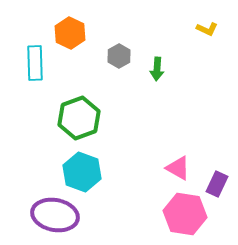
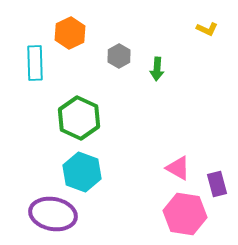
orange hexagon: rotated 8 degrees clockwise
green hexagon: rotated 15 degrees counterclockwise
purple rectangle: rotated 40 degrees counterclockwise
purple ellipse: moved 2 px left, 1 px up
